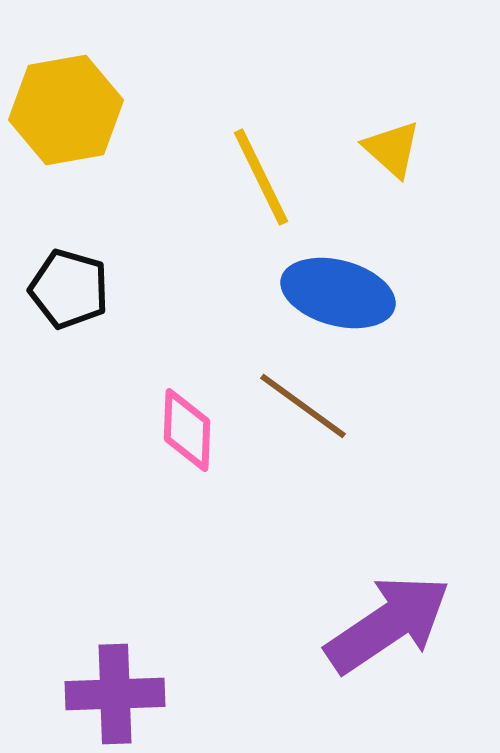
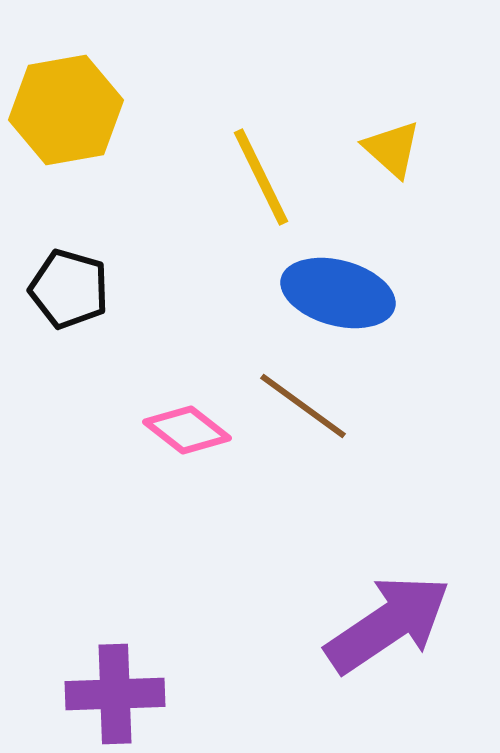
pink diamond: rotated 54 degrees counterclockwise
